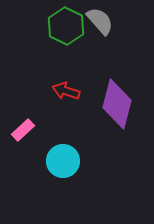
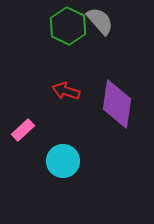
green hexagon: moved 2 px right
purple diamond: rotated 6 degrees counterclockwise
